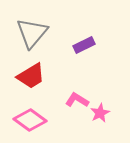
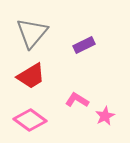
pink star: moved 5 px right, 3 px down
